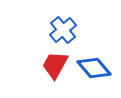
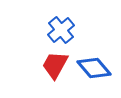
blue cross: moved 2 px left
